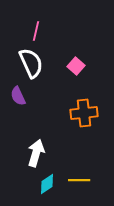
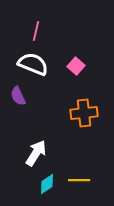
white semicircle: moved 2 px right, 1 px down; rotated 44 degrees counterclockwise
white arrow: rotated 16 degrees clockwise
